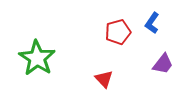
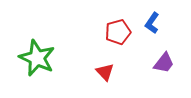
green star: rotated 9 degrees counterclockwise
purple trapezoid: moved 1 px right, 1 px up
red triangle: moved 1 px right, 7 px up
